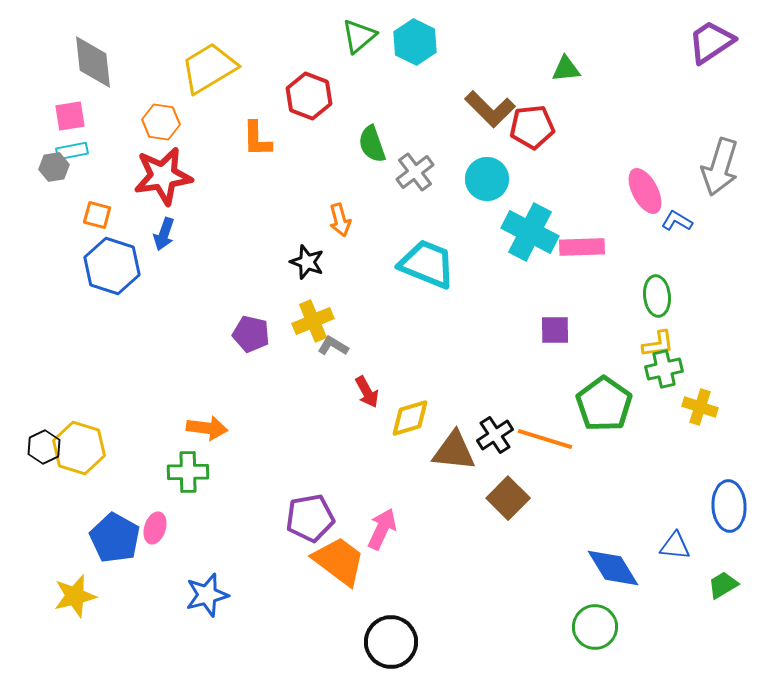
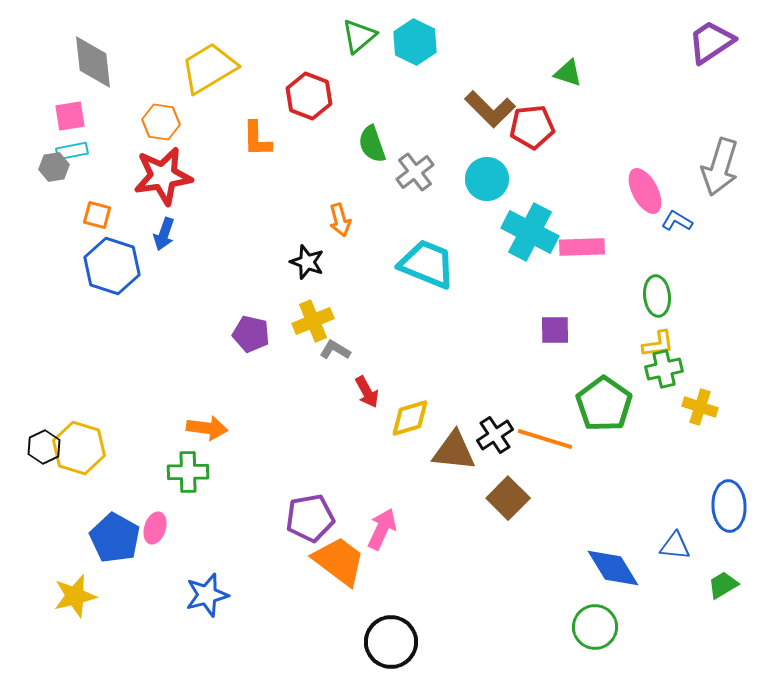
green triangle at (566, 69): moved 2 px right, 4 px down; rotated 24 degrees clockwise
gray L-shape at (333, 346): moved 2 px right, 4 px down
